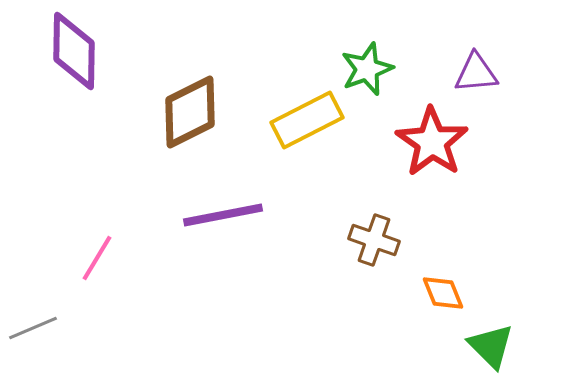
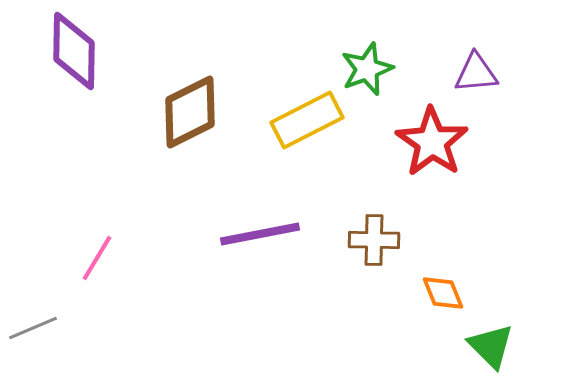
purple line: moved 37 px right, 19 px down
brown cross: rotated 18 degrees counterclockwise
